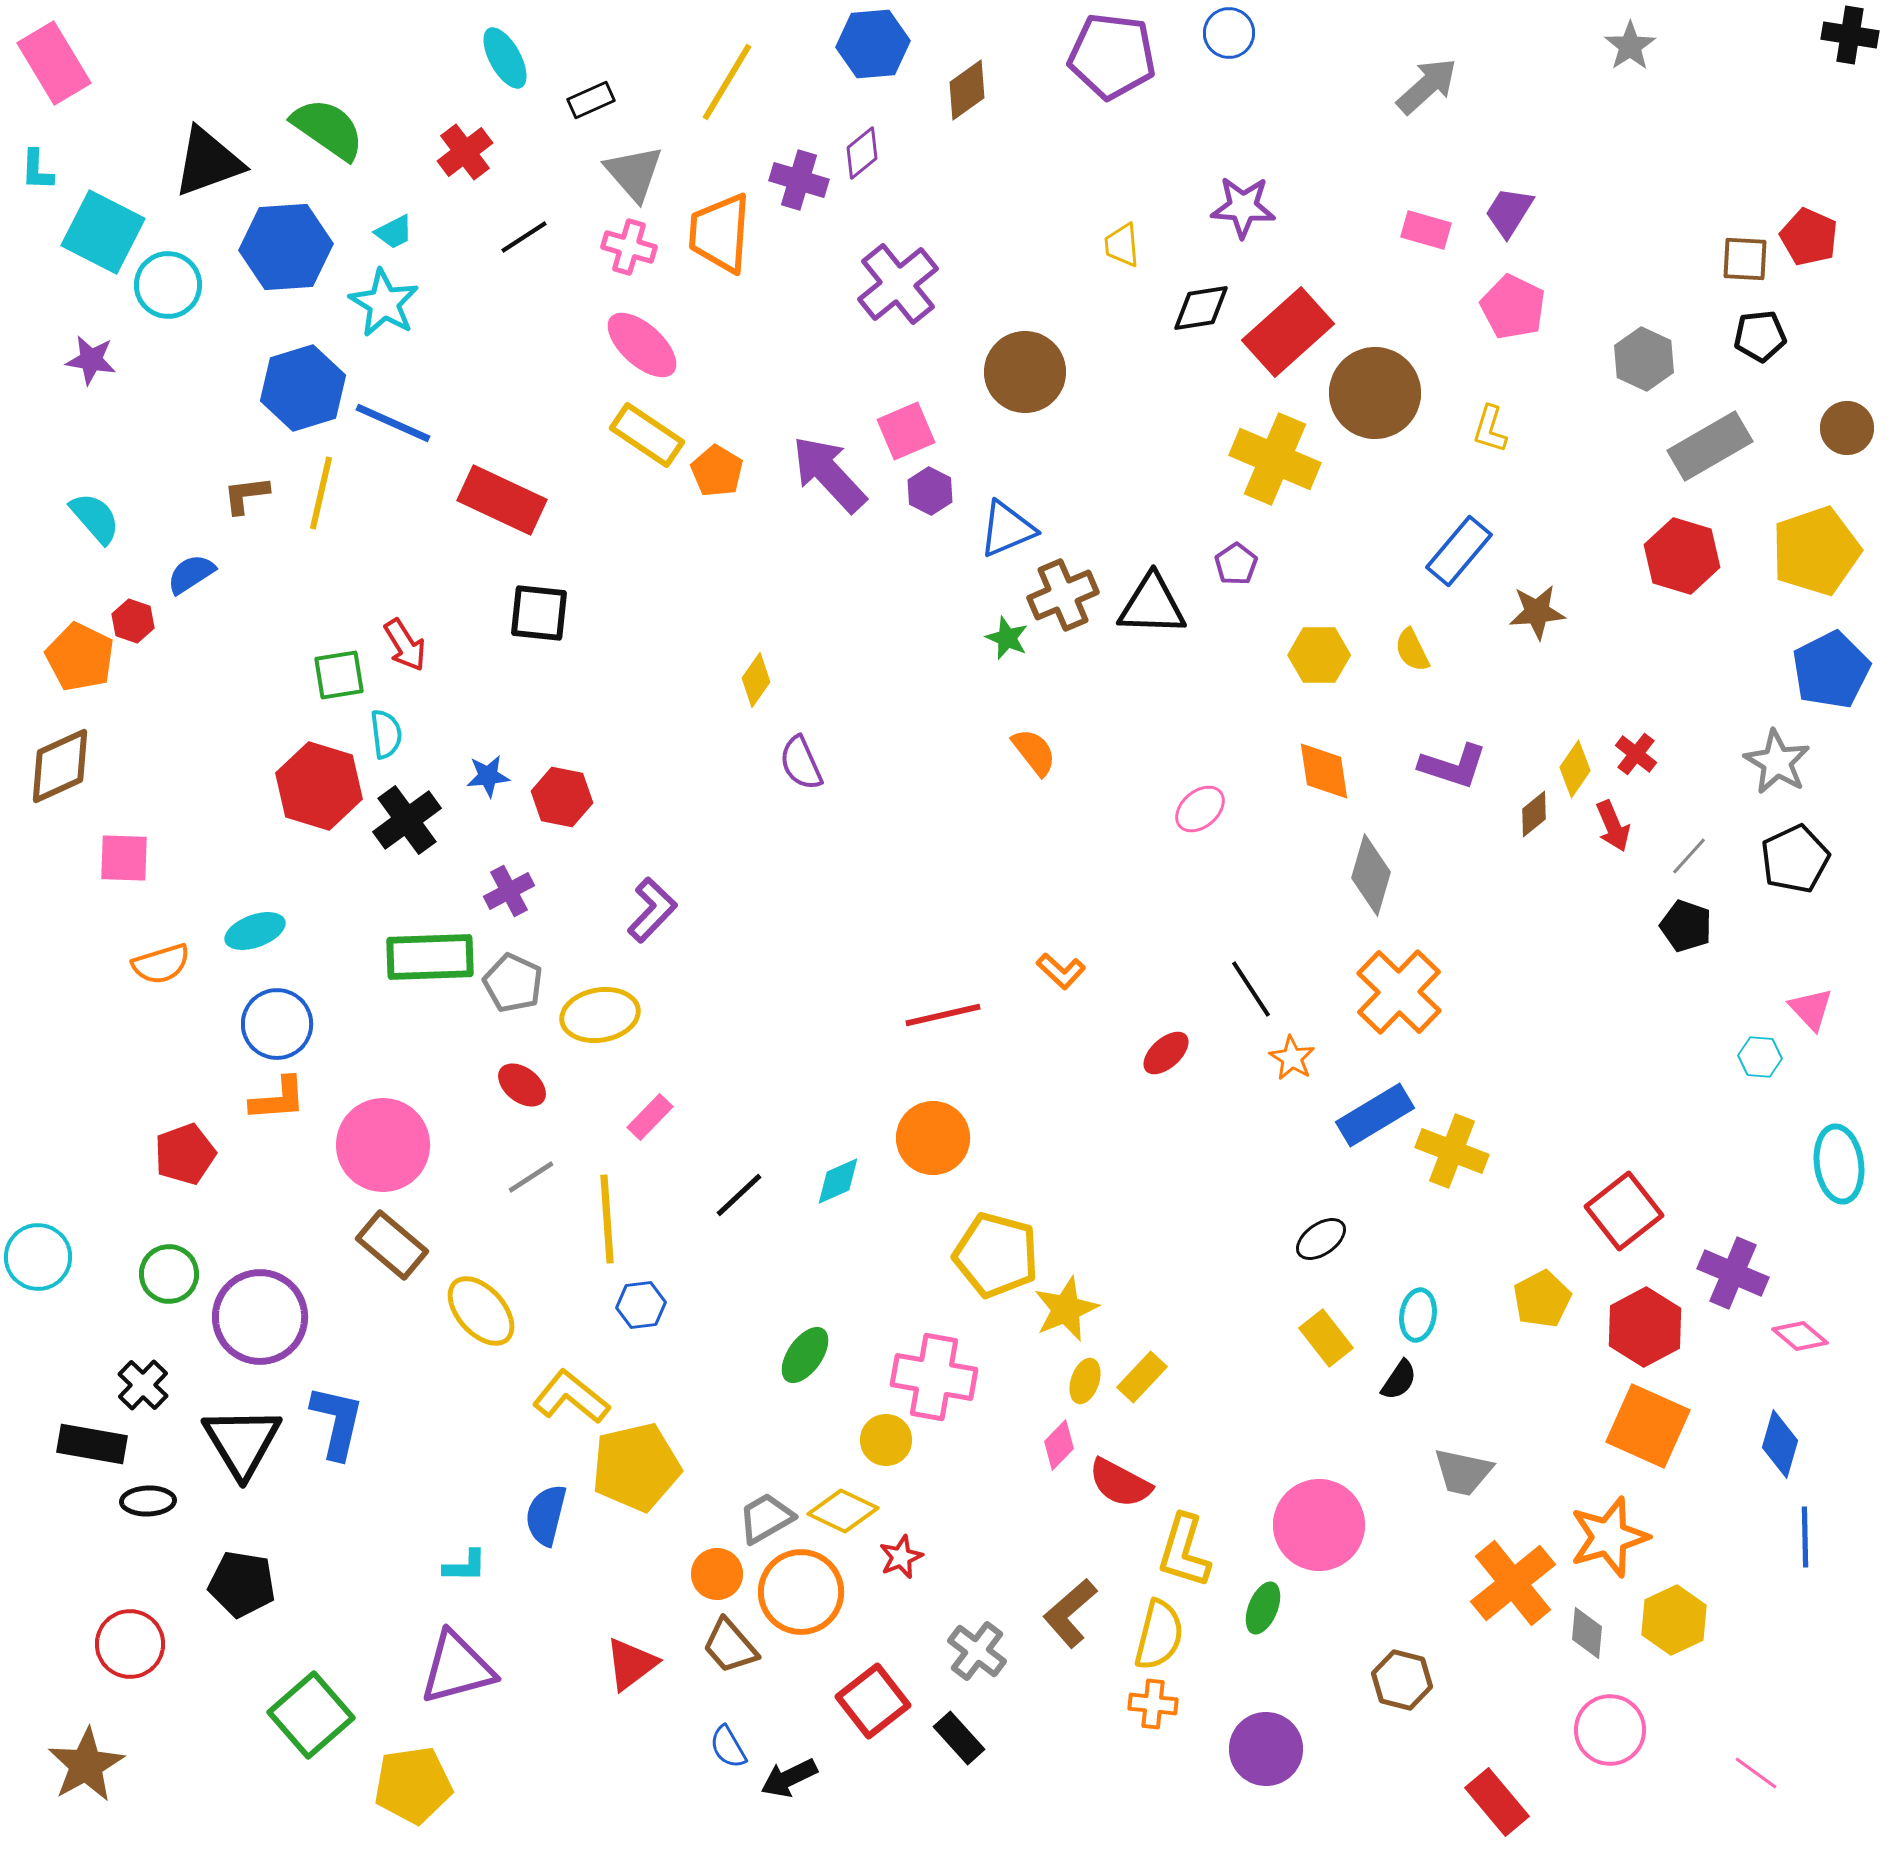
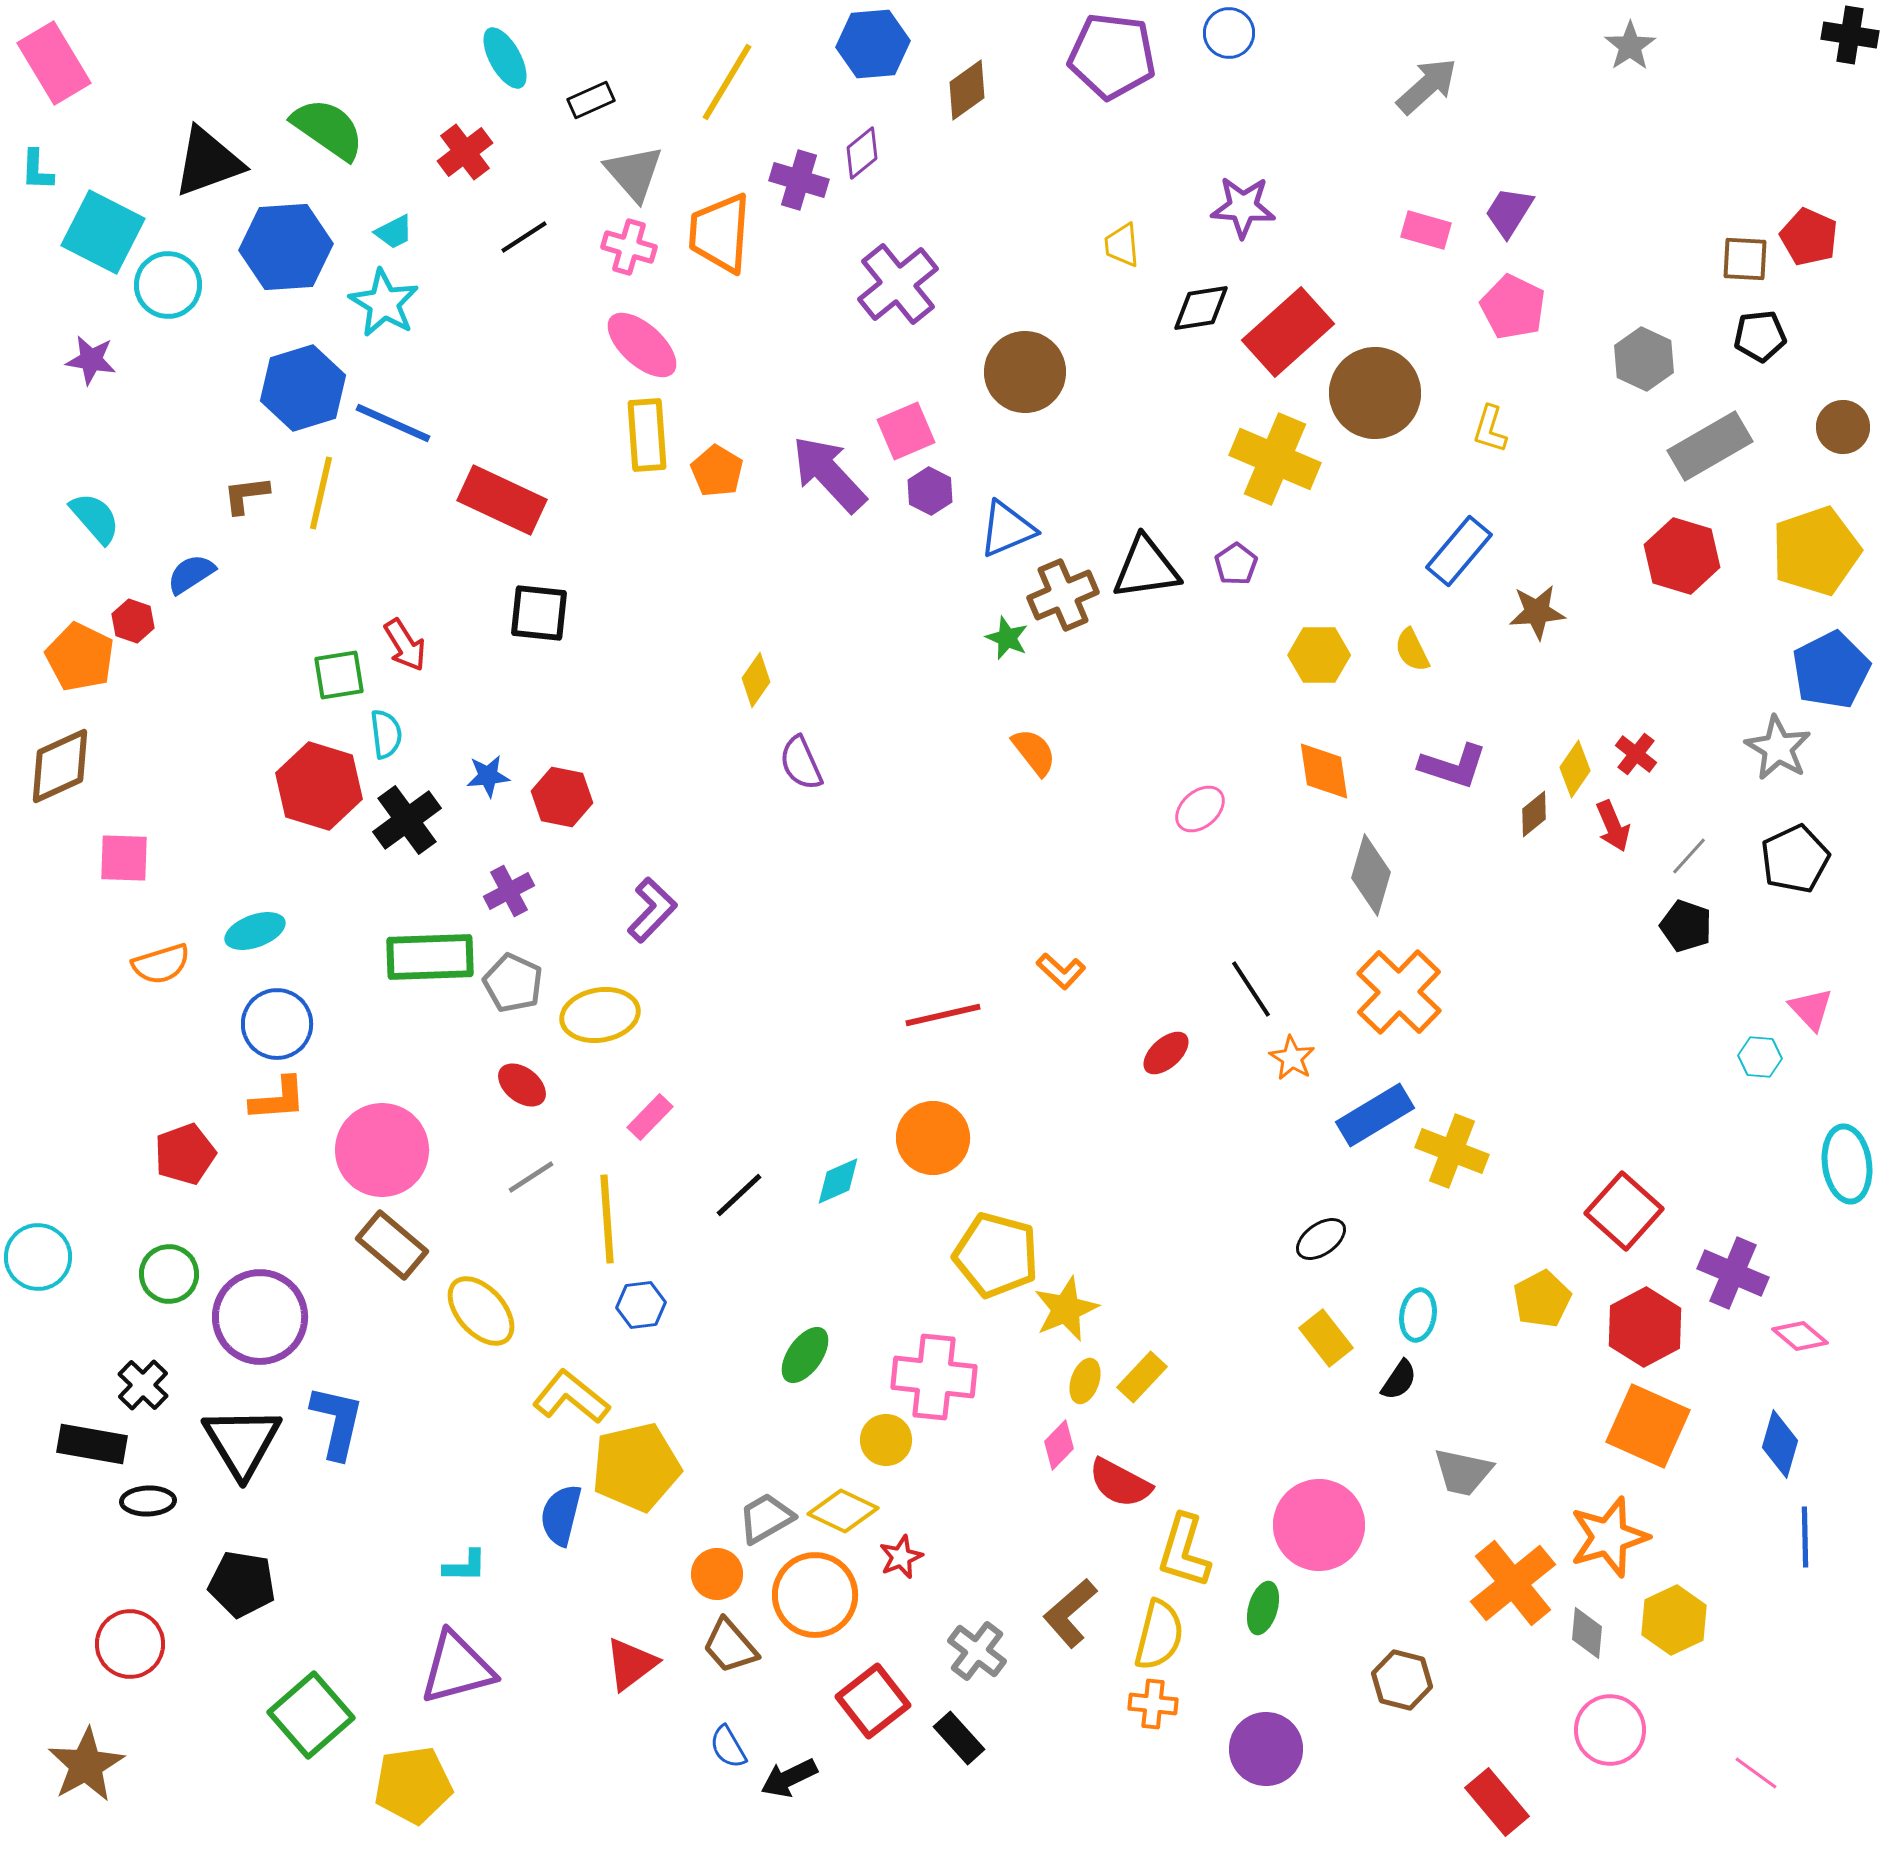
brown circle at (1847, 428): moved 4 px left, 1 px up
yellow rectangle at (647, 435): rotated 52 degrees clockwise
black triangle at (1152, 605): moved 6 px left, 37 px up; rotated 10 degrees counterclockwise
gray star at (1777, 762): moved 1 px right, 14 px up
pink circle at (383, 1145): moved 1 px left, 5 px down
cyan ellipse at (1839, 1164): moved 8 px right
red square at (1624, 1211): rotated 10 degrees counterclockwise
pink cross at (934, 1377): rotated 4 degrees counterclockwise
blue semicircle at (546, 1515): moved 15 px right
orange circle at (801, 1592): moved 14 px right, 3 px down
green ellipse at (1263, 1608): rotated 6 degrees counterclockwise
